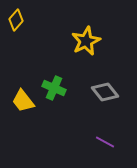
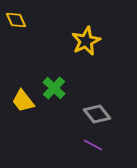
yellow diamond: rotated 65 degrees counterclockwise
green cross: rotated 20 degrees clockwise
gray diamond: moved 8 px left, 22 px down
purple line: moved 12 px left, 3 px down
